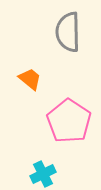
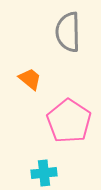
cyan cross: moved 1 px right, 1 px up; rotated 20 degrees clockwise
